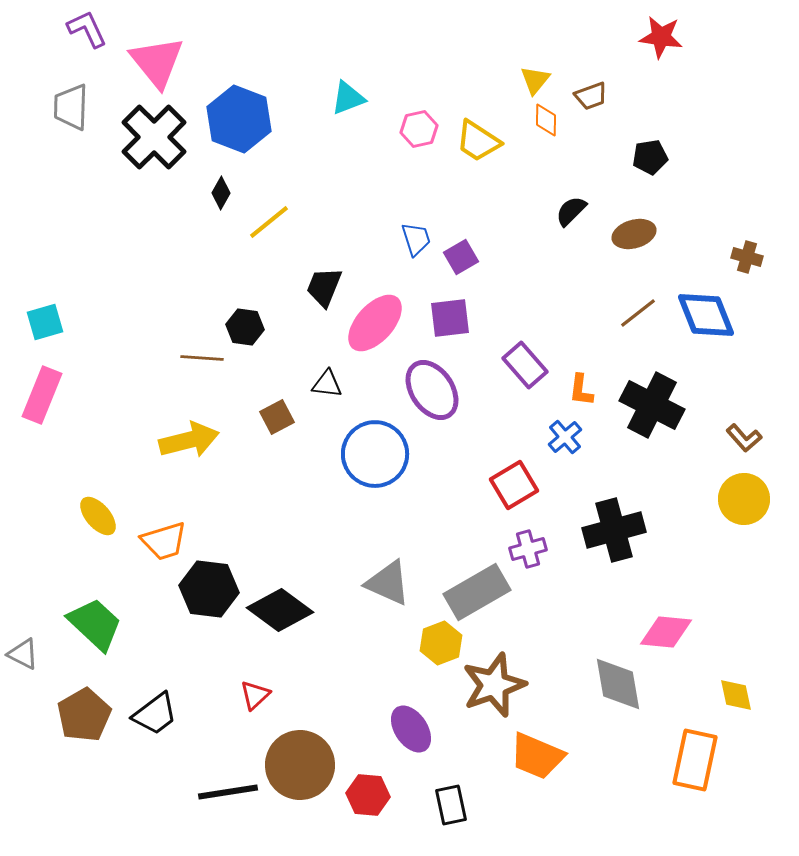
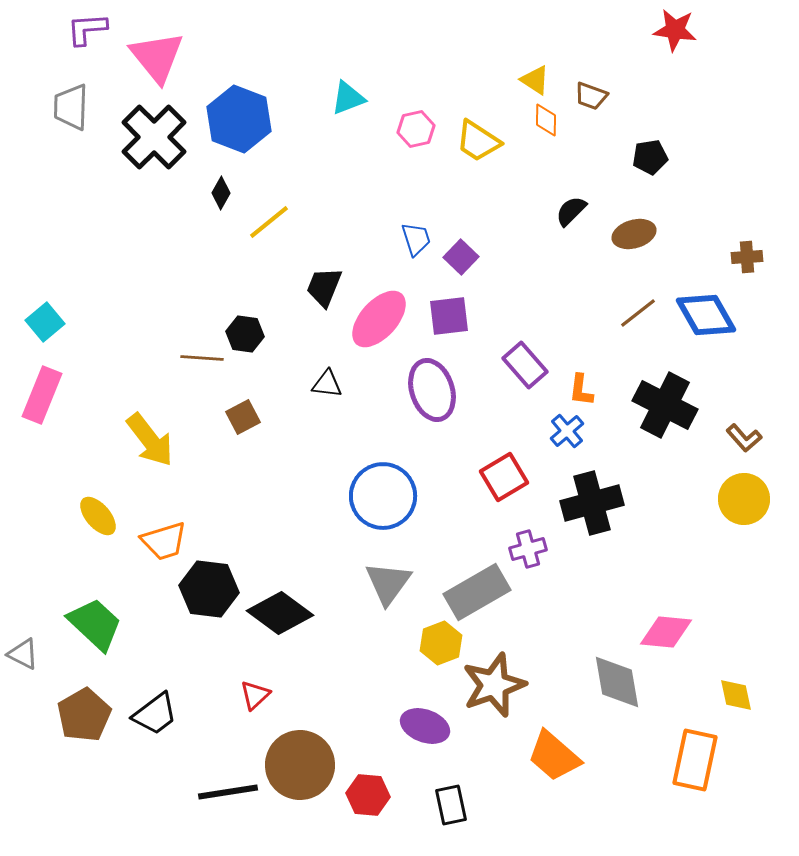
purple L-shape at (87, 29): rotated 69 degrees counterclockwise
red star at (661, 37): moved 14 px right, 7 px up
pink triangle at (157, 62): moved 5 px up
yellow triangle at (535, 80): rotated 36 degrees counterclockwise
brown trapezoid at (591, 96): rotated 40 degrees clockwise
pink hexagon at (419, 129): moved 3 px left
purple square at (461, 257): rotated 16 degrees counterclockwise
brown cross at (747, 257): rotated 20 degrees counterclockwise
blue diamond at (706, 315): rotated 8 degrees counterclockwise
purple square at (450, 318): moved 1 px left, 2 px up
cyan square at (45, 322): rotated 24 degrees counterclockwise
pink ellipse at (375, 323): moved 4 px right, 4 px up
black hexagon at (245, 327): moved 7 px down
purple ellipse at (432, 390): rotated 16 degrees clockwise
black cross at (652, 405): moved 13 px right
brown square at (277, 417): moved 34 px left
blue cross at (565, 437): moved 2 px right, 6 px up
yellow arrow at (189, 440): moved 39 px left; rotated 66 degrees clockwise
blue circle at (375, 454): moved 8 px right, 42 px down
red square at (514, 485): moved 10 px left, 8 px up
black cross at (614, 530): moved 22 px left, 27 px up
gray triangle at (388, 583): rotated 42 degrees clockwise
black diamond at (280, 610): moved 3 px down
gray diamond at (618, 684): moved 1 px left, 2 px up
purple ellipse at (411, 729): moved 14 px right, 3 px up; rotated 36 degrees counterclockwise
orange trapezoid at (537, 756): moved 17 px right; rotated 18 degrees clockwise
